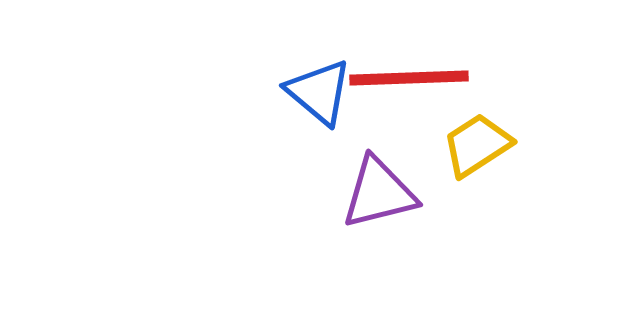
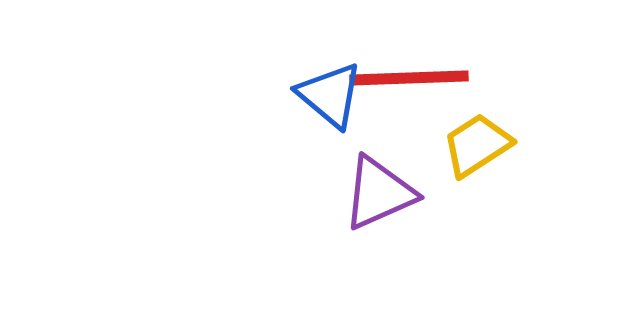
blue triangle: moved 11 px right, 3 px down
purple triangle: rotated 10 degrees counterclockwise
